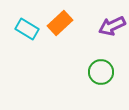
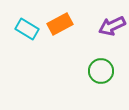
orange rectangle: moved 1 px down; rotated 15 degrees clockwise
green circle: moved 1 px up
